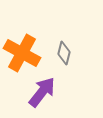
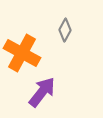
gray diamond: moved 1 px right, 23 px up; rotated 15 degrees clockwise
